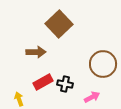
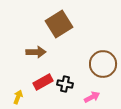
brown square: rotated 12 degrees clockwise
yellow arrow: moved 1 px left, 2 px up; rotated 40 degrees clockwise
